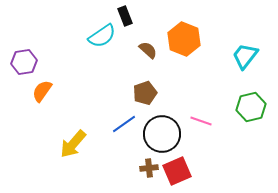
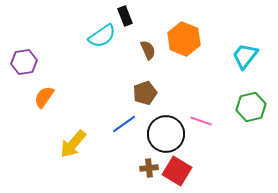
brown semicircle: rotated 24 degrees clockwise
orange semicircle: moved 2 px right, 6 px down
black circle: moved 4 px right
red square: rotated 36 degrees counterclockwise
